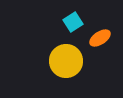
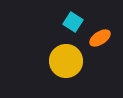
cyan square: rotated 24 degrees counterclockwise
